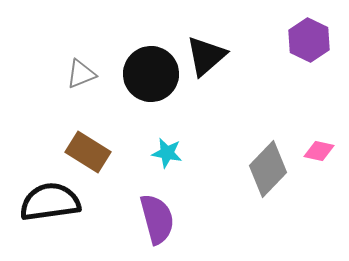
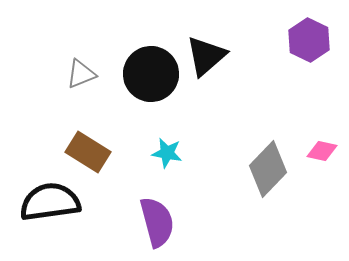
pink diamond: moved 3 px right
purple semicircle: moved 3 px down
